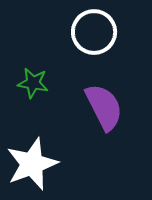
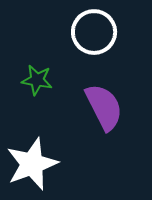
green star: moved 4 px right, 3 px up
